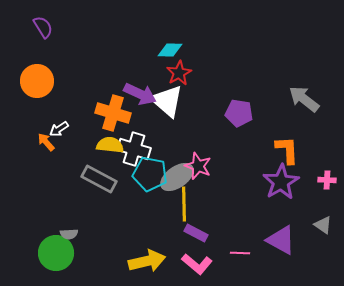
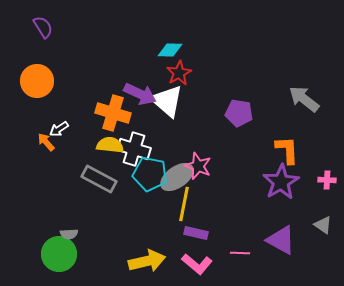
yellow line: rotated 12 degrees clockwise
purple rectangle: rotated 15 degrees counterclockwise
green circle: moved 3 px right, 1 px down
